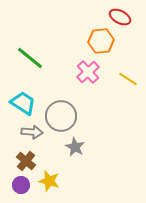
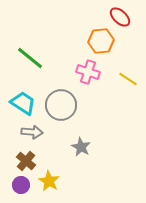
red ellipse: rotated 15 degrees clockwise
pink cross: rotated 30 degrees counterclockwise
gray circle: moved 11 px up
gray star: moved 6 px right
yellow star: rotated 15 degrees clockwise
